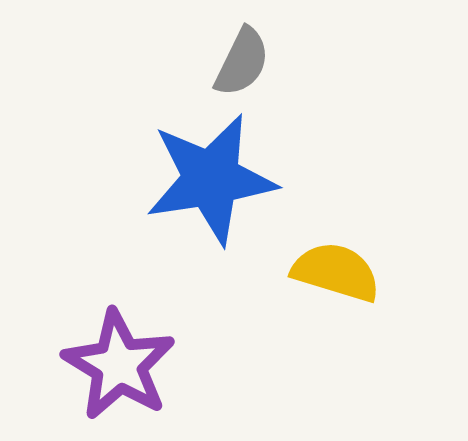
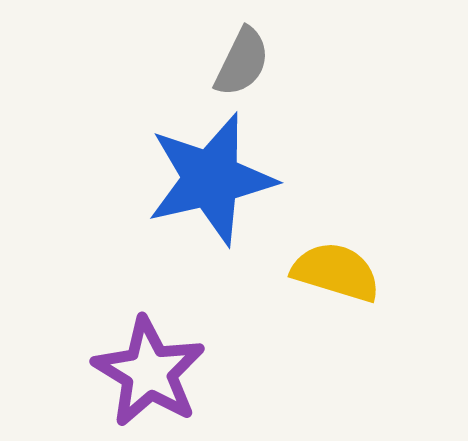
blue star: rotated 4 degrees counterclockwise
purple star: moved 30 px right, 7 px down
